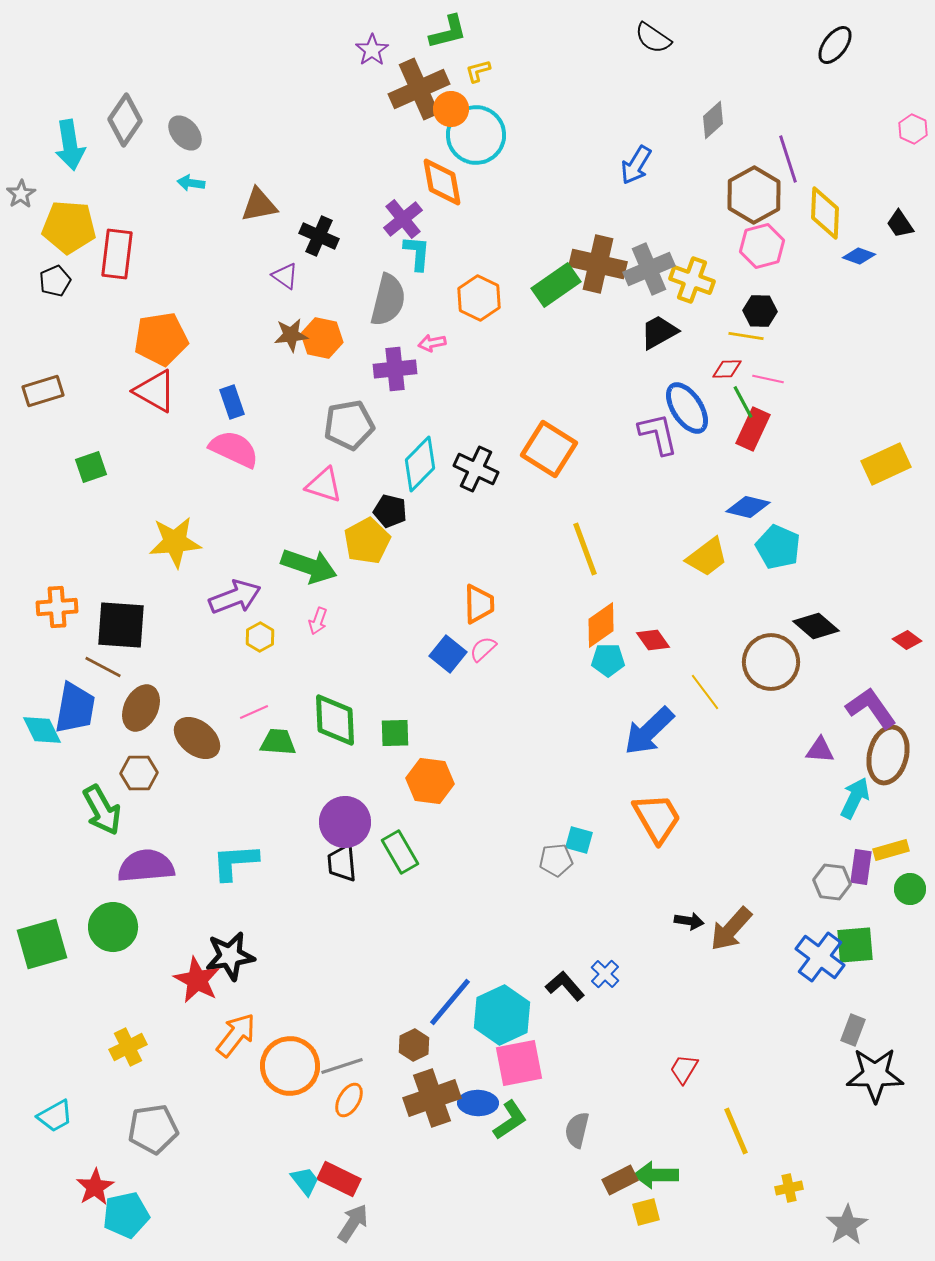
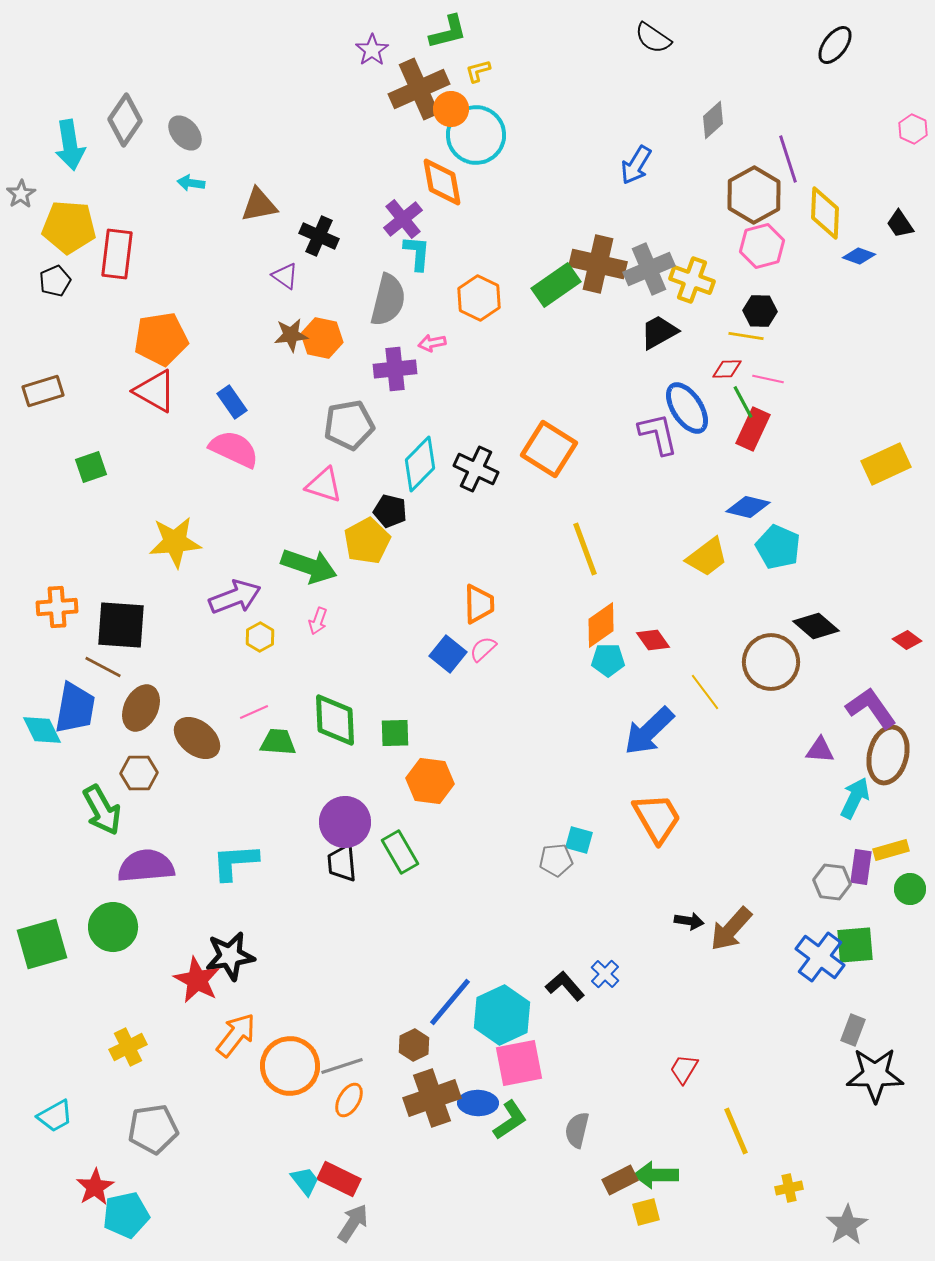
blue rectangle at (232, 402): rotated 16 degrees counterclockwise
